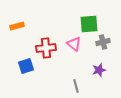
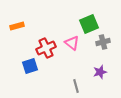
green square: rotated 18 degrees counterclockwise
pink triangle: moved 2 px left, 1 px up
red cross: rotated 18 degrees counterclockwise
blue square: moved 4 px right
purple star: moved 1 px right, 2 px down
